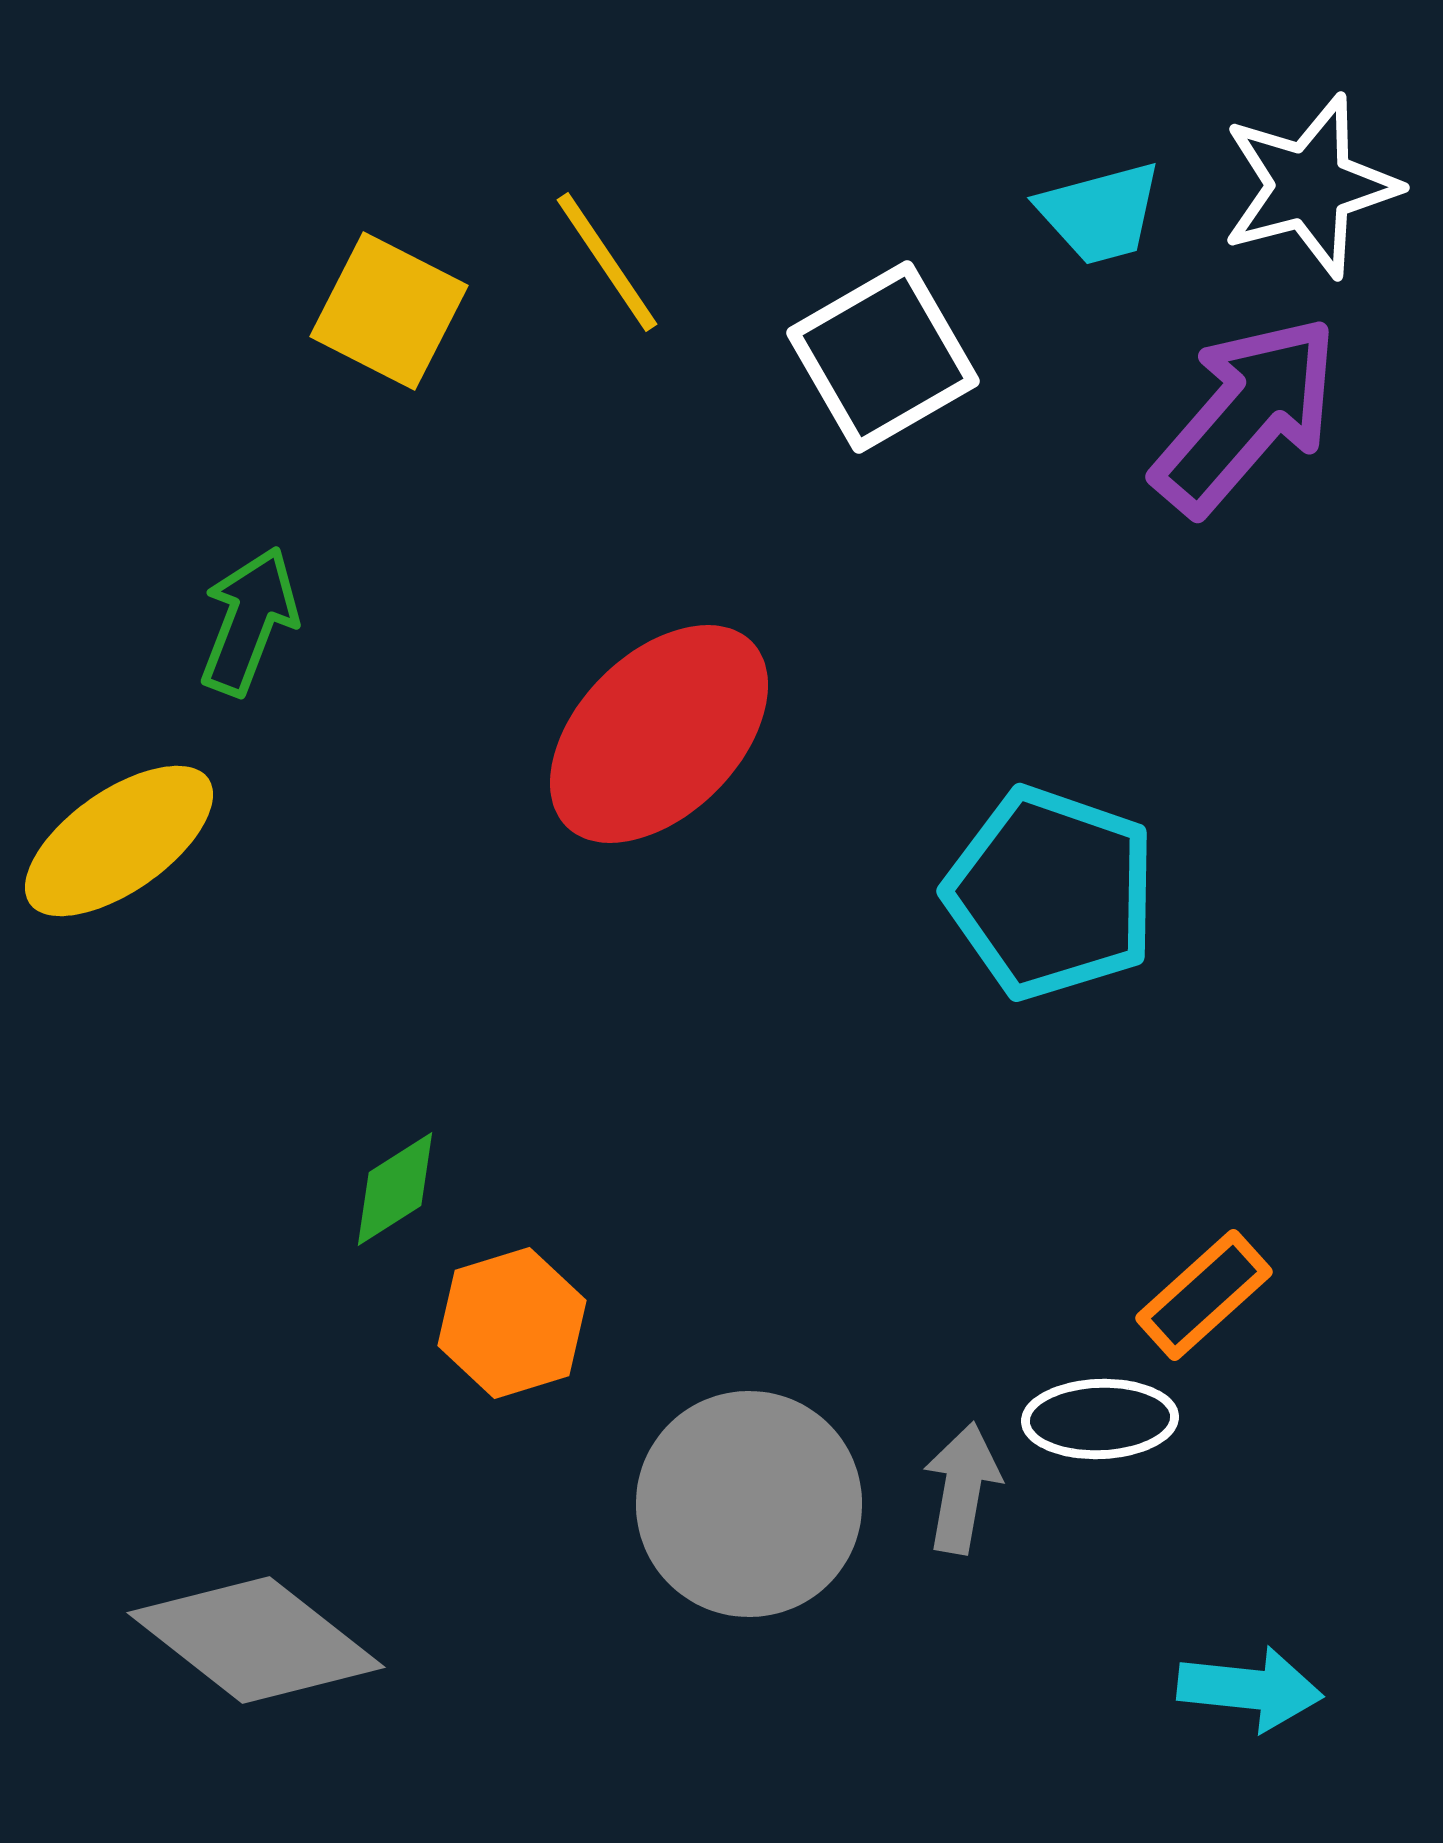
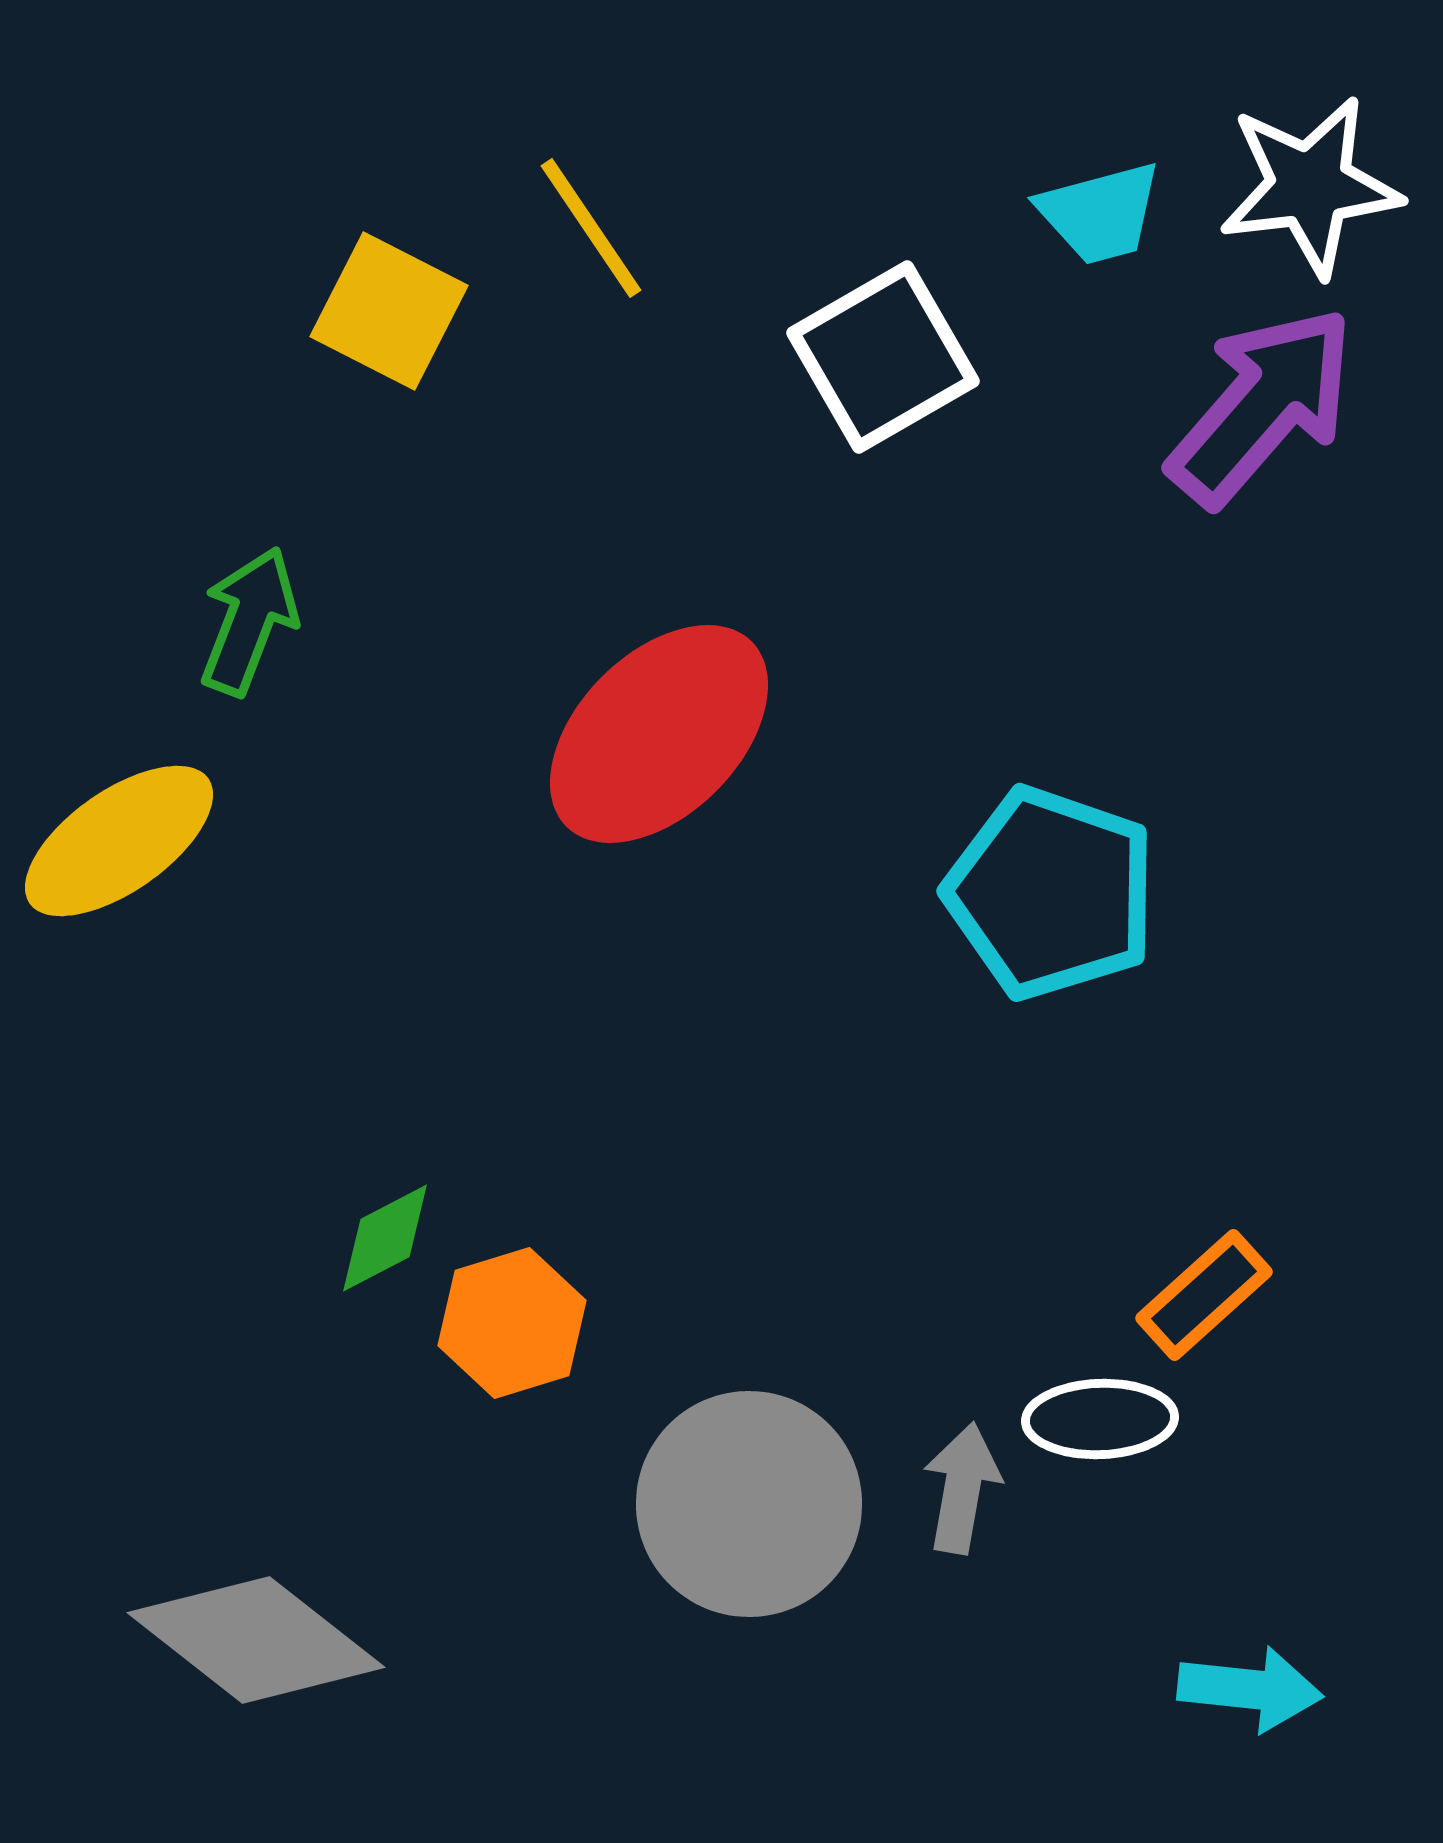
white star: rotated 8 degrees clockwise
yellow line: moved 16 px left, 34 px up
purple arrow: moved 16 px right, 9 px up
green diamond: moved 10 px left, 49 px down; rotated 5 degrees clockwise
